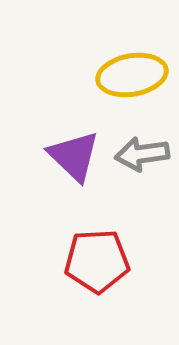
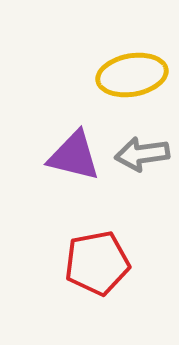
purple triangle: rotated 30 degrees counterclockwise
red pentagon: moved 2 px down; rotated 8 degrees counterclockwise
